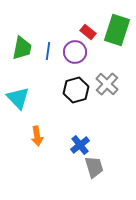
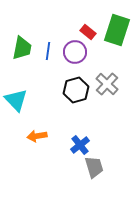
cyan triangle: moved 2 px left, 2 px down
orange arrow: rotated 90 degrees clockwise
